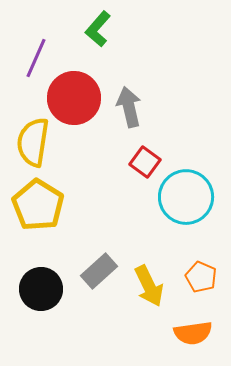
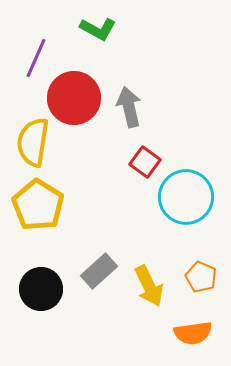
green L-shape: rotated 102 degrees counterclockwise
